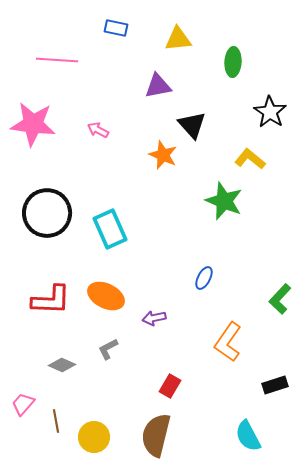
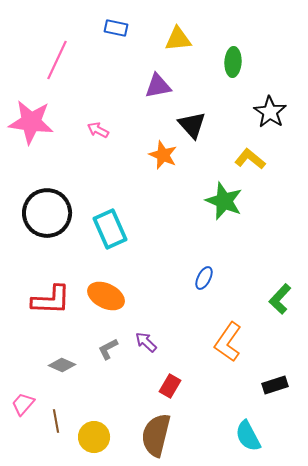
pink line: rotated 69 degrees counterclockwise
pink star: moved 2 px left, 2 px up
purple arrow: moved 8 px left, 24 px down; rotated 55 degrees clockwise
